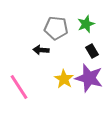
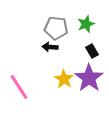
black arrow: moved 9 px right, 3 px up
purple star: rotated 20 degrees clockwise
